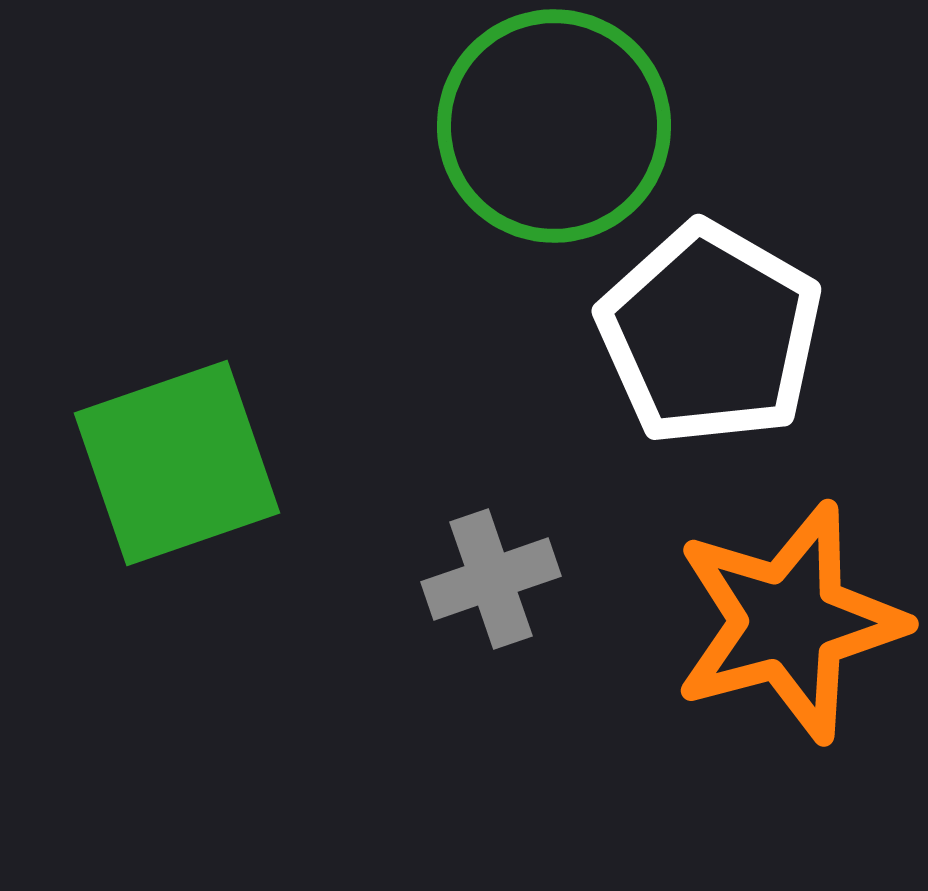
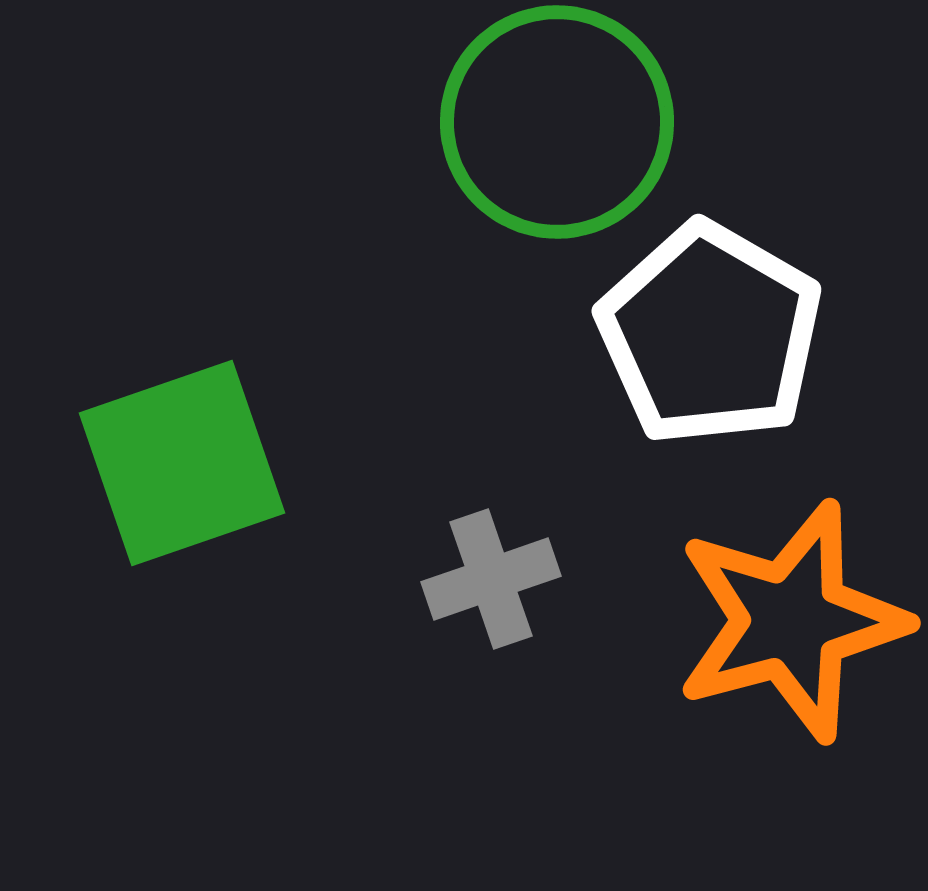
green circle: moved 3 px right, 4 px up
green square: moved 5 px right
orange star: moved 2 px right, 1 px up
